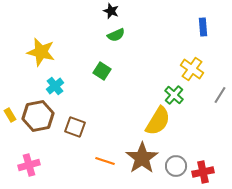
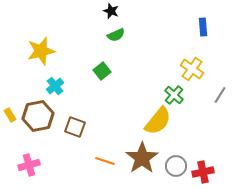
yellow star: moved 1 px up; rotated 28 degrees counterclockwise
green square: rotated 18 degrees clockwise
yellow semicircle: rotated 8 degrees clockwise
